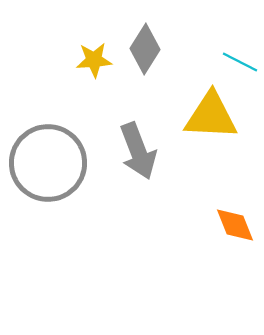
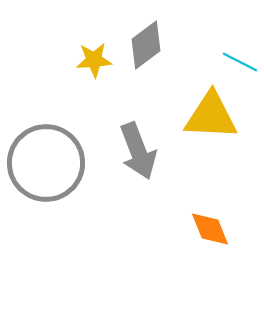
gray diamond: moved 1 px right, 4 px up; rotated 21 degrees clockwise
gray circle: moved 2 px left
orange diamond: moved 25 px left, 4 px down
